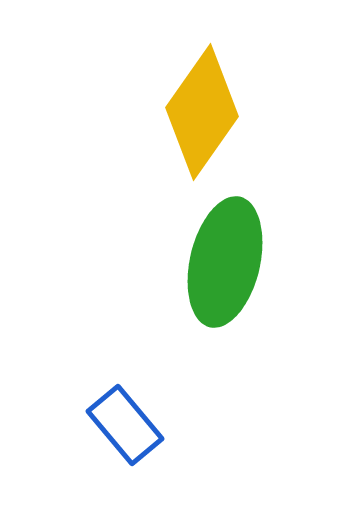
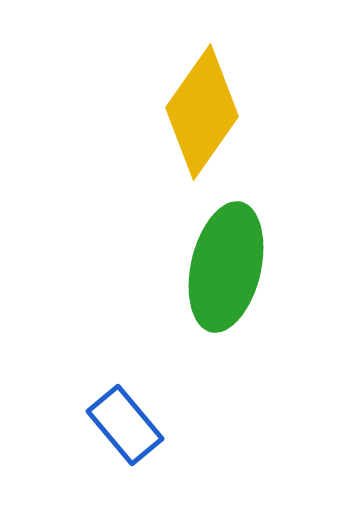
green ellipse: moved 1 px right, 5 px down
